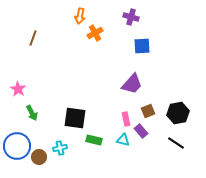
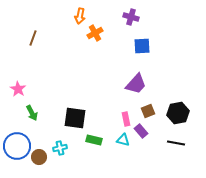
purple trapezoid: moved 4 px right
black line: rotated 24 degrees counterclockwise
